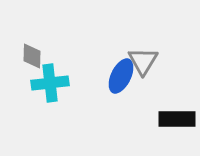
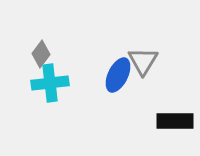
gray diamond: moved 9 px right, 2 px up; rotated 36 degrees clockwise
blue ellipse: moved 3 px left, 1 px up
black rectangle: moved 2 px left, 2 px down
